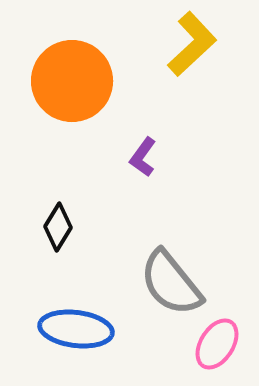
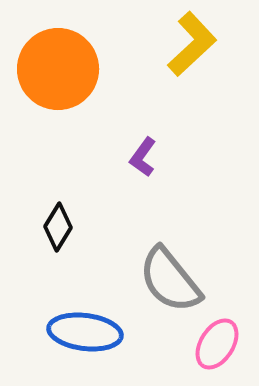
orange circle: moved 14 px left, 12 px up
gray semicircle: moved 1 px left, 3 px up
blue ellipse: moved 9 px right, 3 px down
